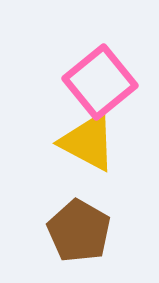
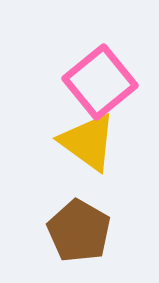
yellow triangle: rotated 8 degrees clockwise
